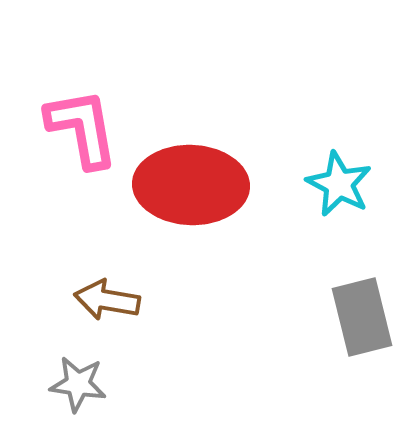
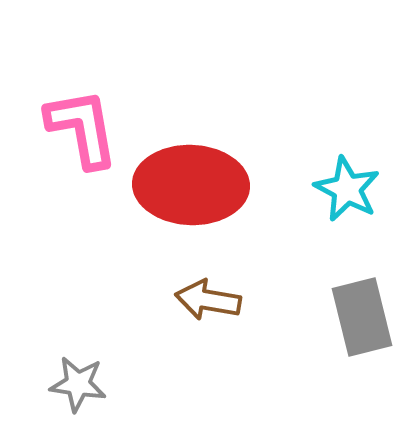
cyan star: moved 8 px right, 5 px down
brown arrow: moved 101 px right
